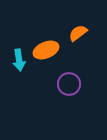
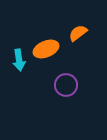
orange ellipse: moved 1 px up
purple circle: moved 3 px left, 1 px down
